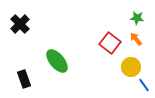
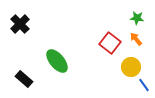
black rectangle: rotated 30 degrees counterclockwise
